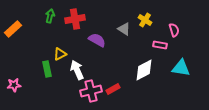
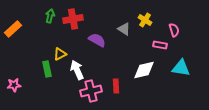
red cross: moved 2 px left
white diamond: rotated 15 degrees clockwise
red rectangle: moved 3 px right, 3 px up; rotated 64 degrees counterclockwise
